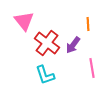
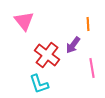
red cross: moved 12 px down
cyan L-shape: moved 6 px left, 9 px down
